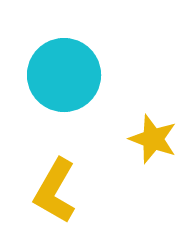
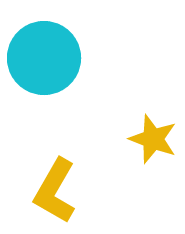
cyan circle: moved 20 px left, 17 px up
